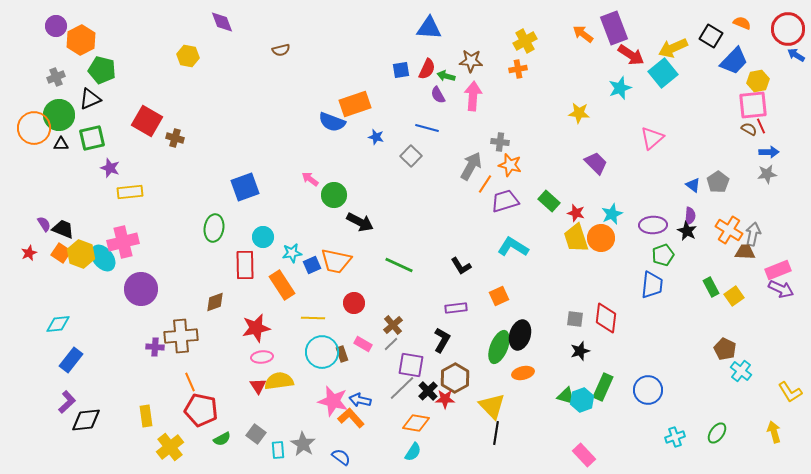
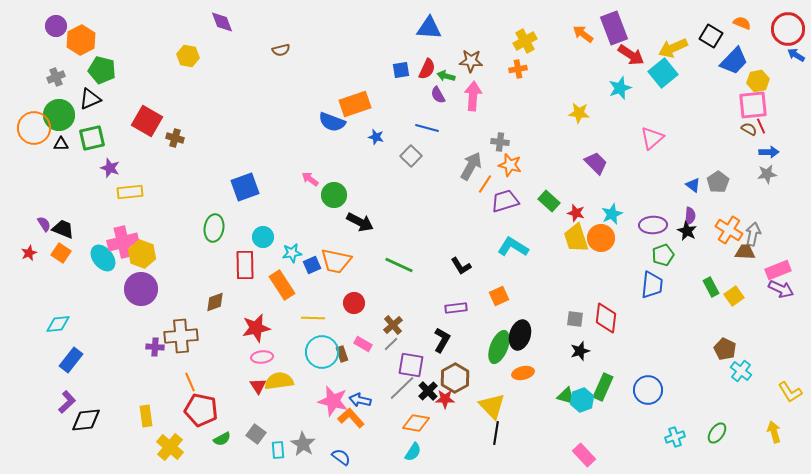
yellow hexagon at (81, 254): moved 61 px right
yellow cross at (170, 447): rotated 12 degrees counterclockwise
